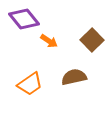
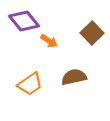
purple diamond: moved 2 px down
brown square: moved 7 px up
